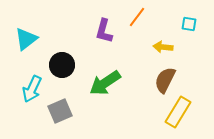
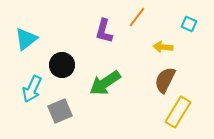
cyan square: rotated 14 degrees clockwise
